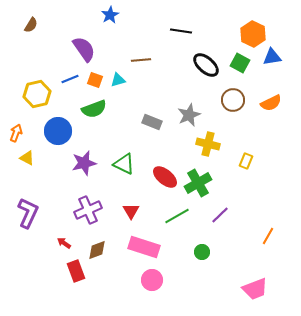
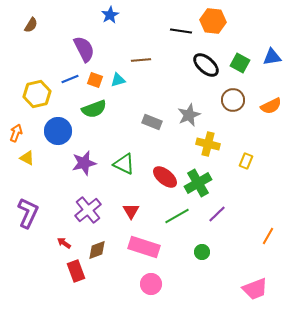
orange hexagon: moved 40 px left, 13 px up; rotated 20 degrees counterclockwise
purple semicircle: rotated 8 degrees clockwise
orange semicircle: moved 3 px down
purple cross: rotated 16 degrees counterclockwise
purple line: moved 3 px left, 1 px up
pink circle: moved 1 px left, 4 px down
